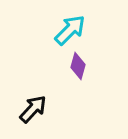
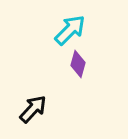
purple diamond: moved 2 px up
